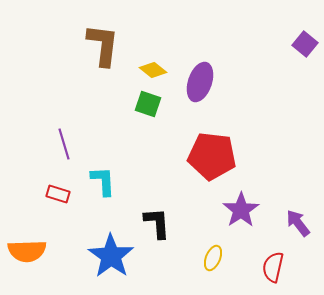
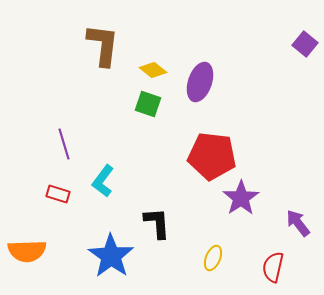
cyan L-shape: rotated 140 degrees counterclockwise
purple star: moved 12 px up
